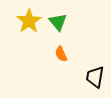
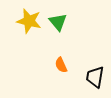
yellow star: rotated 25 degrees counterclockwise
orange semicircle: moved 11 px down
